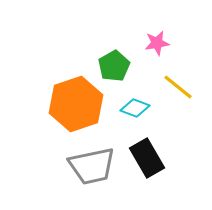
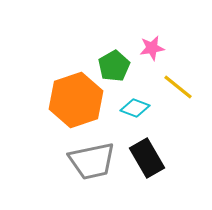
pink star: moved 5 px left, 5 px down
orange hexagon: moved 4 px up
gray trapezoid: moved 5 px up
